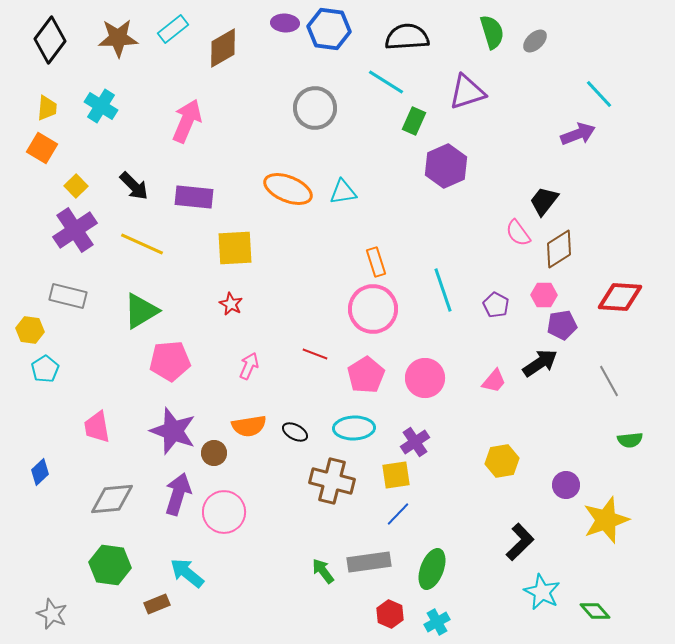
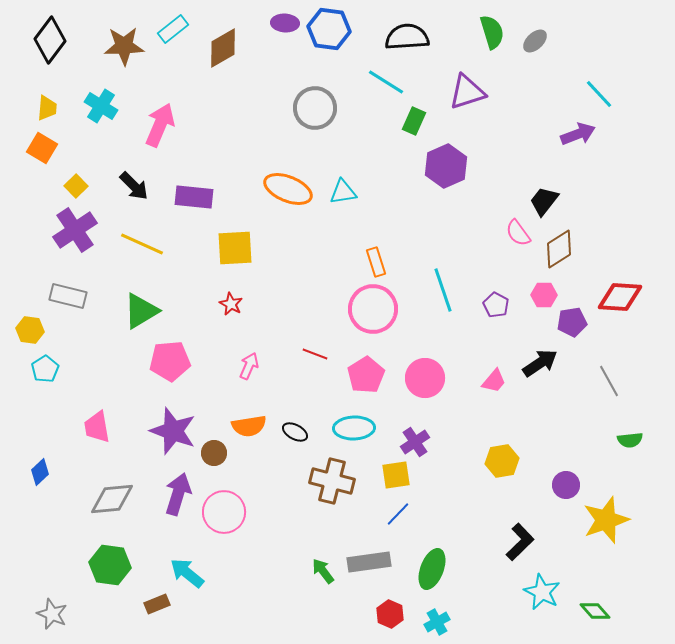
brown star at (118, 38): moved 6 px right, 8 px down
pink arrow at (187, 121): moved 27 px left, 4 px down
purple pentagon at (562, 325): moved 10 px right, 3 px up
